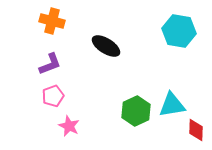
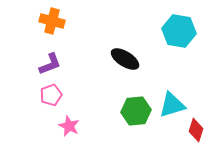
black ellipse: moved 19 px right, 13 px down
pink pentagon: moved 2 px left, 1 px up
cyan triangle: rotated 8 degrees counterclockwise
green hexagon: rotated 20 degrees clockwise
red diamond: rotated 15 degrees clockwise
